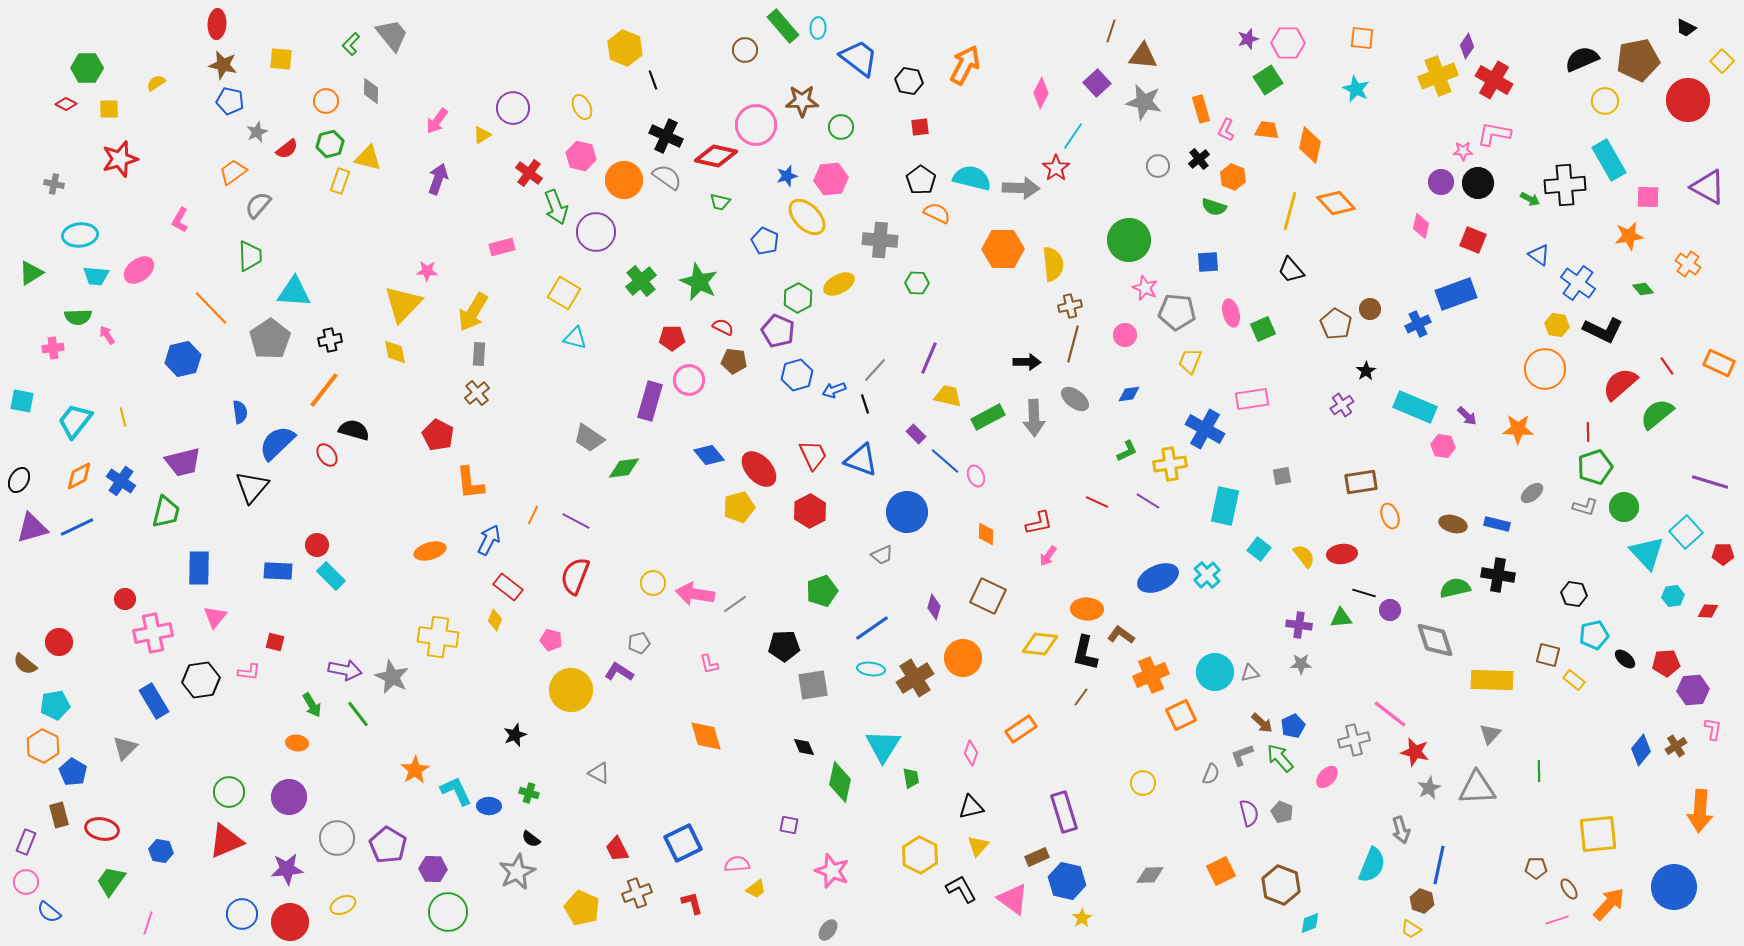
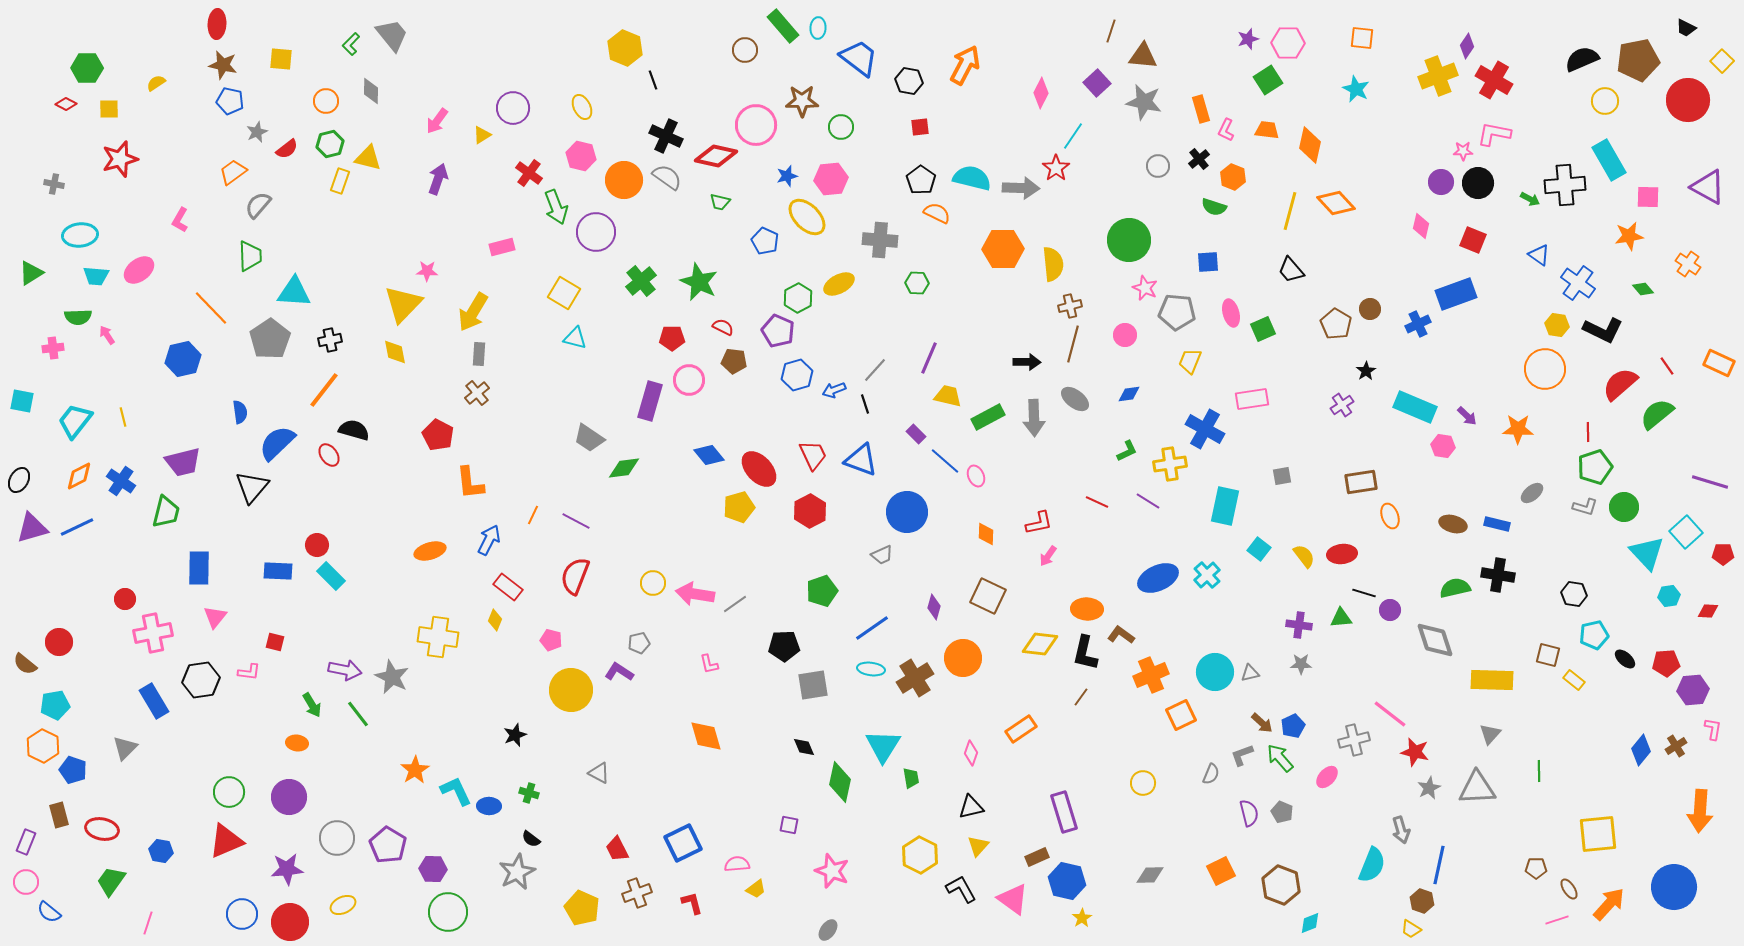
red ellipse at (327, 455): moved 2 px right
cyan hexagon at (1673, 596): moved 4 px left
blue pentagon at (73, 772): moved 2 px up; rotated 12 degrees counterclockwise
